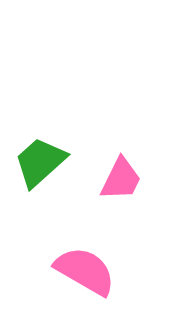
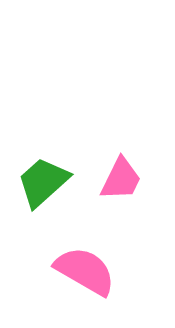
green trapezoid: moved 3 px right, 20 px down
